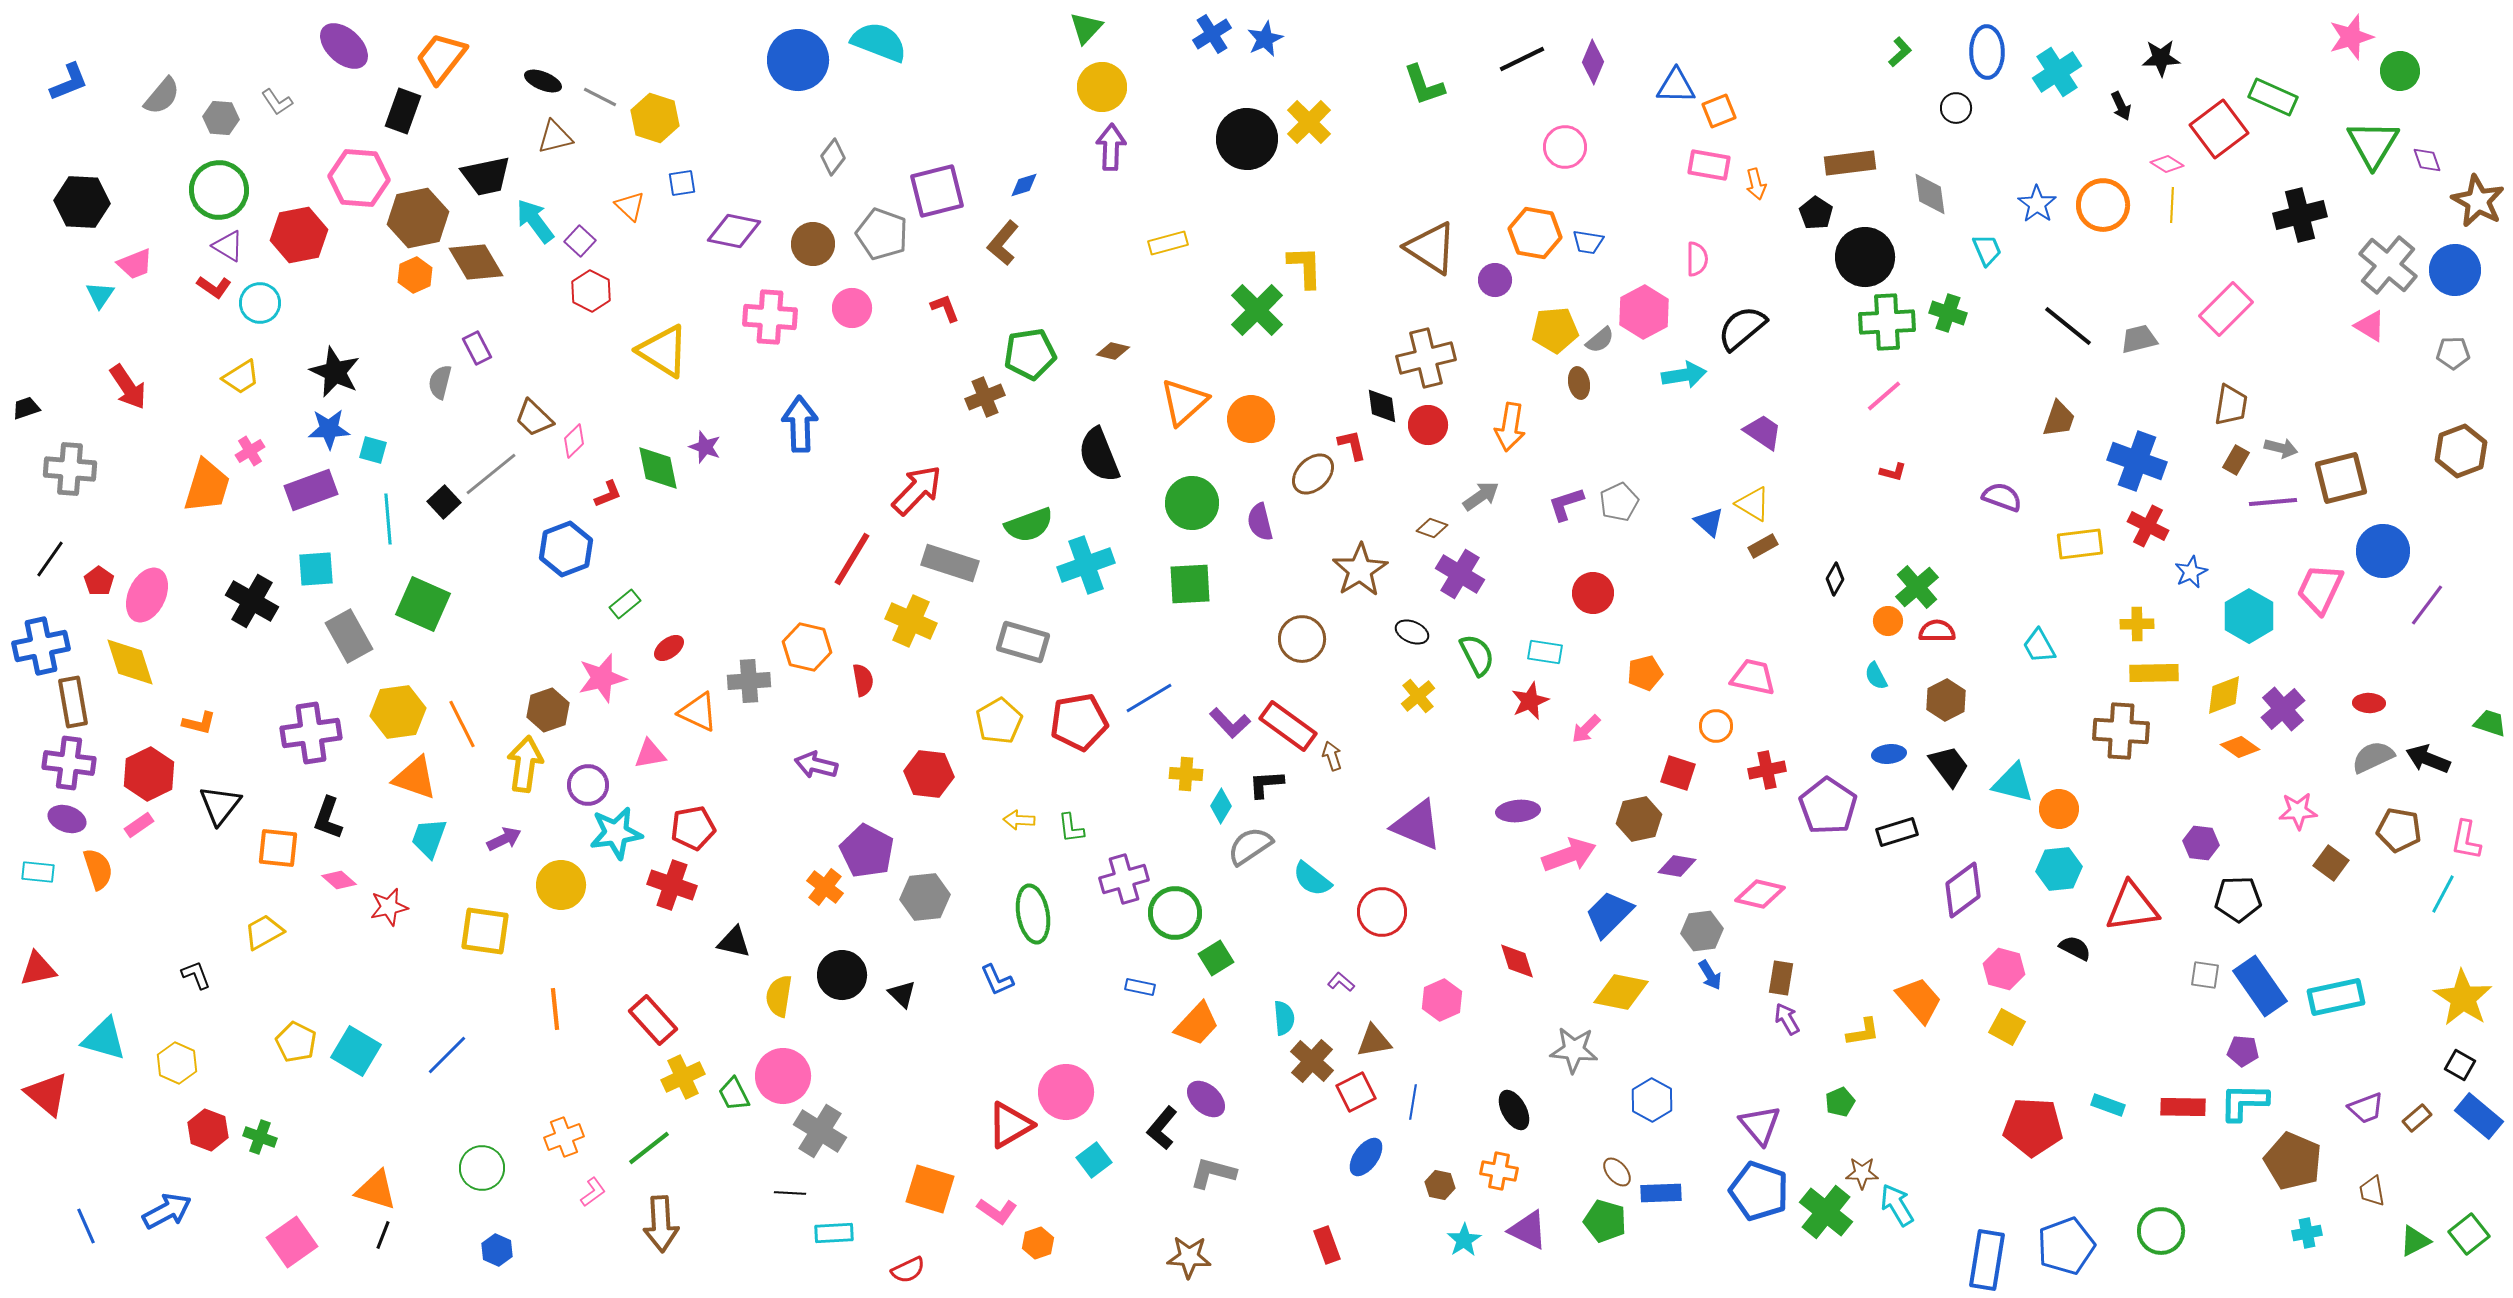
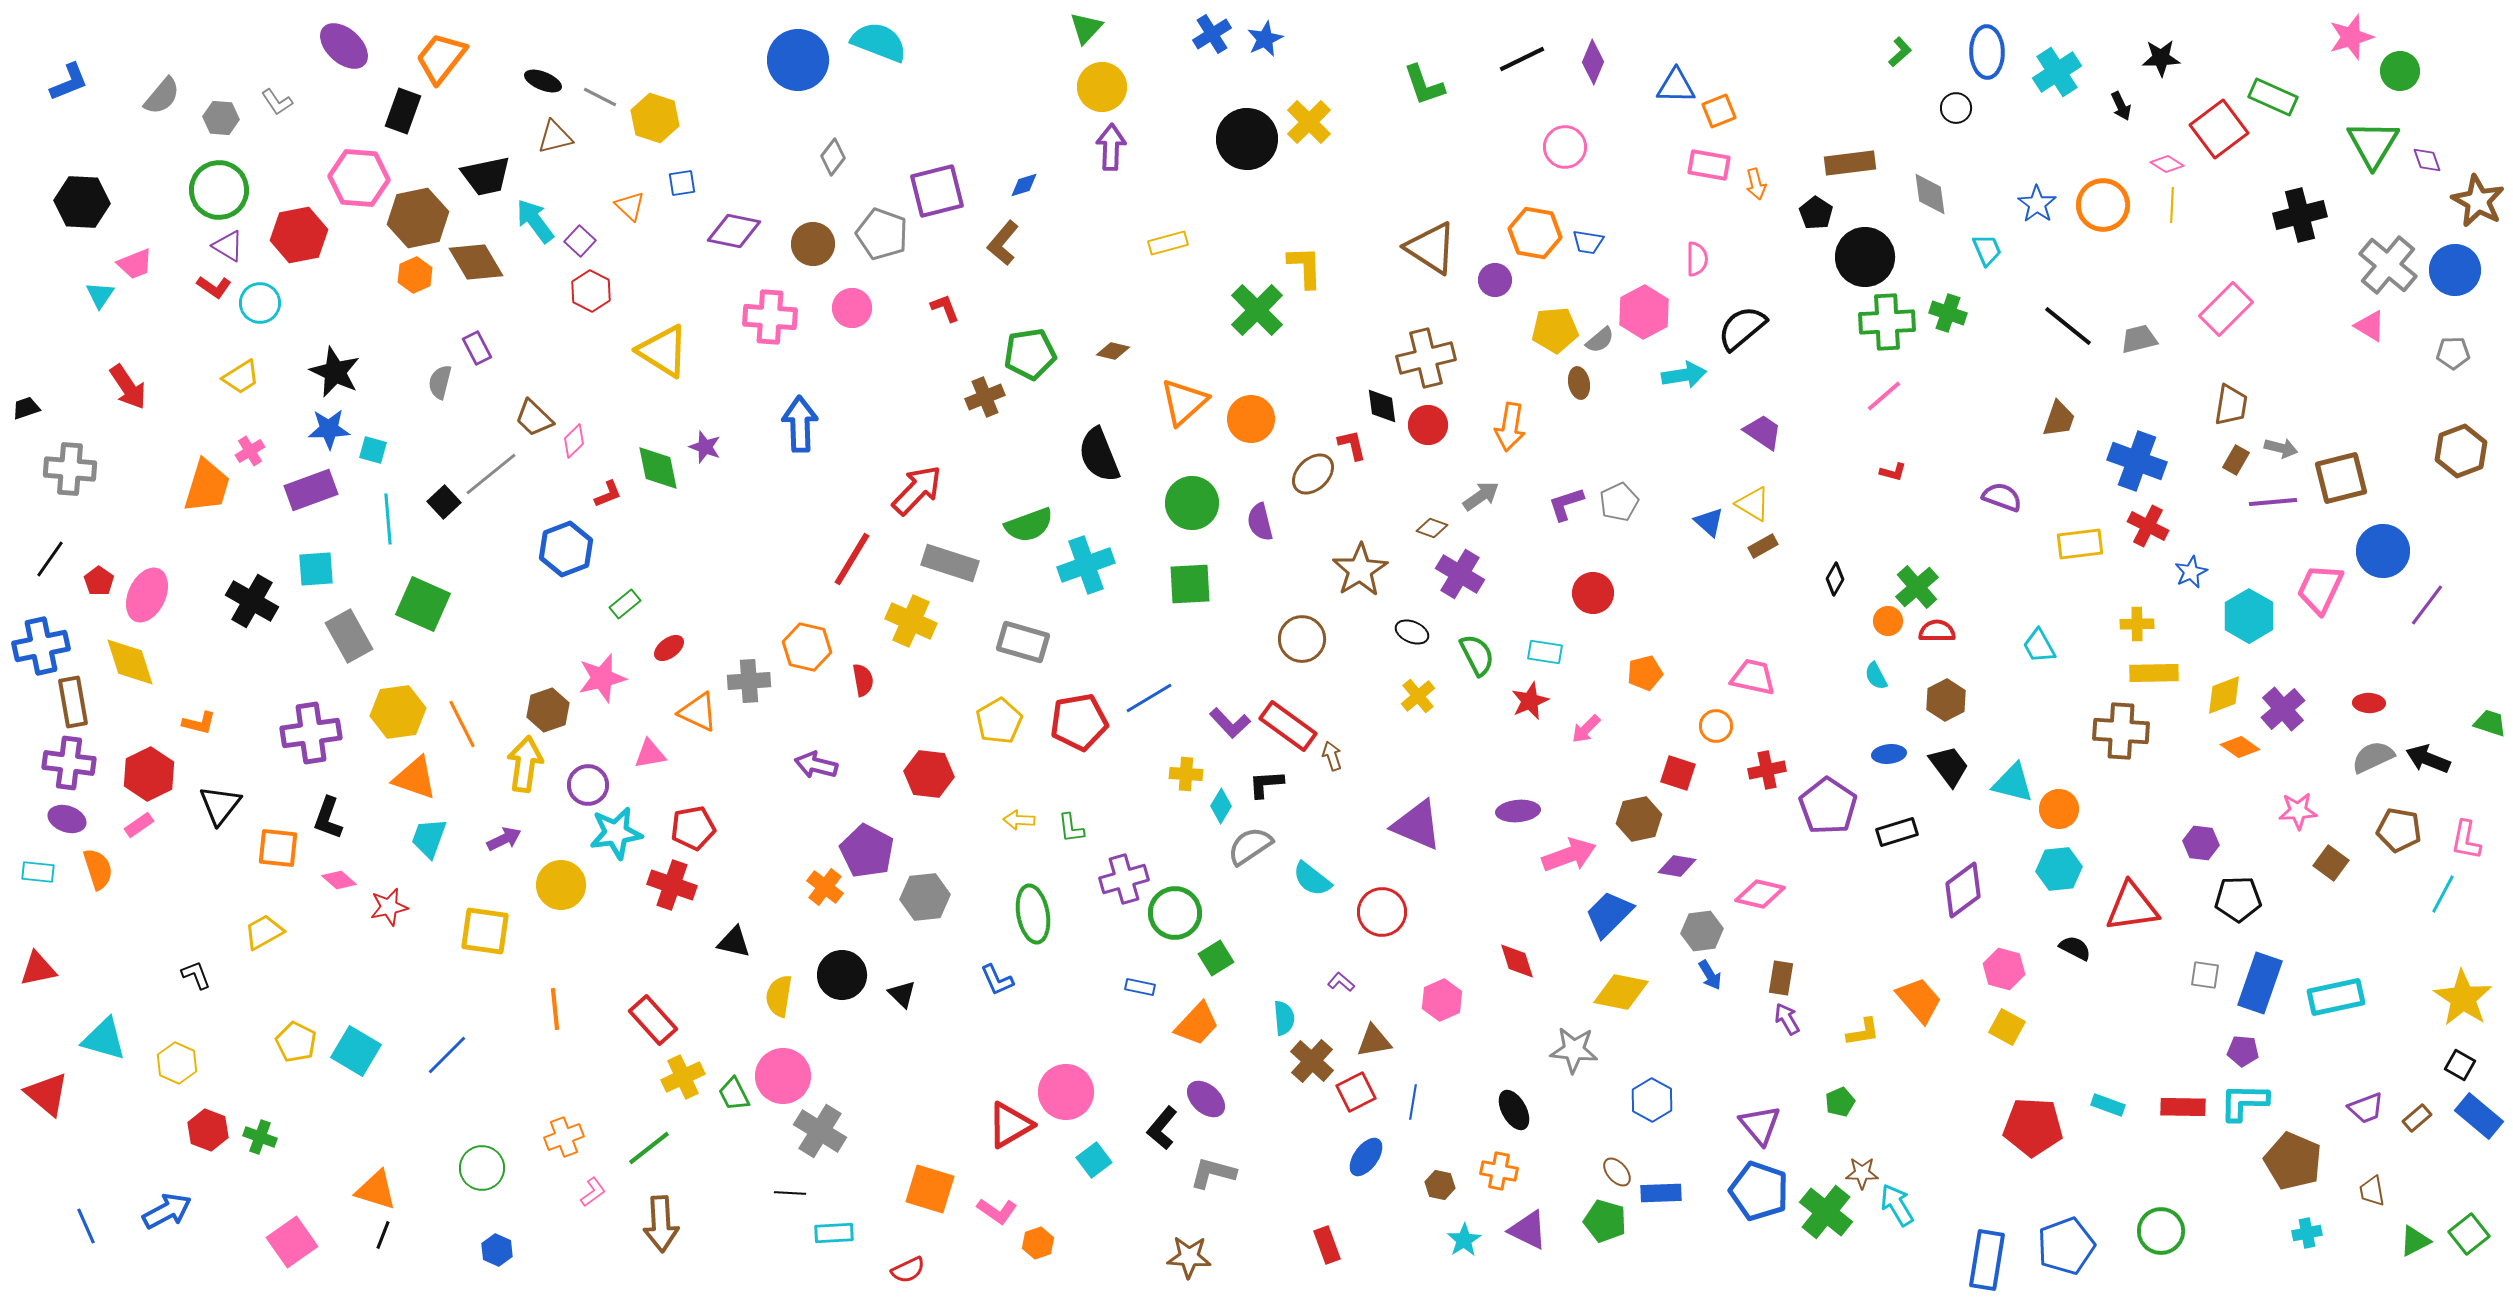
blue rectangle at (2260, 986): moved 3 px up; rotated 54 degrees clockwise
